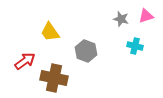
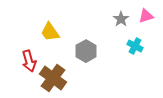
gray star: rotated 21 degrees clockwise
cyan cross: rotated 14 degrees clockwise
gray hexagon: rotated 10 degrees clockwise
red arrow: moved 4 px right; rotated 110 degrees clockwise
brown cross: moved 1 px left; rotated 24 degrees clockwise
